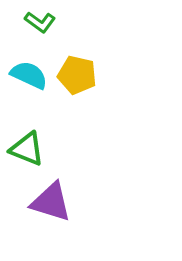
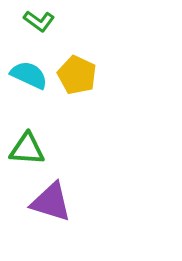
green L-shape: moved 1 px left, 1 px up
yellow pentagon: rotated 12 degrees clockwise
green triangle: rotated 18 degrees counterclockwise
